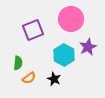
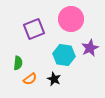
purple square: moved 1 px right, 1 px up
purple star: moved 2 px right, 1 px down
cyan hexagon: rotated 20 degrees counterclockwise
orange semicircle: moved 1 px right, 1 px down
